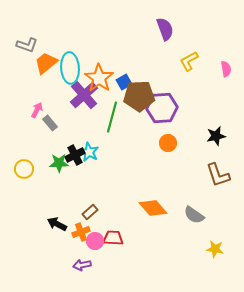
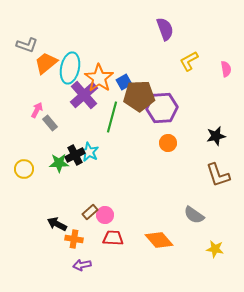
cyan ellipse: rotated 16 degrees clockwise
orange diamond: moved 6 px right, 32 px down
orange cross: moved 7 px left, 7 px down; rotated 30 degrees clockwise
pink circle: moved 10 px right, 26 px up
